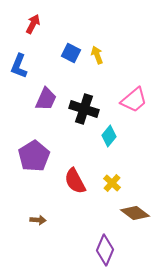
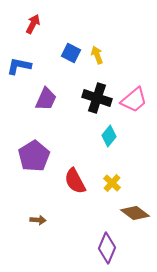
blue L-shape: rotated 80 degrees clockwise
black cross: moved 13 px right, 11 px up
purple diamond: moved 2 px right, 2 px up
